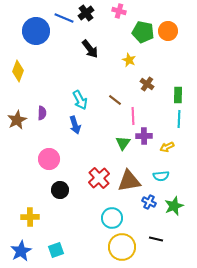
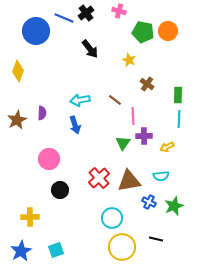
cyan arrow: rotated 108 degrees clockwise
